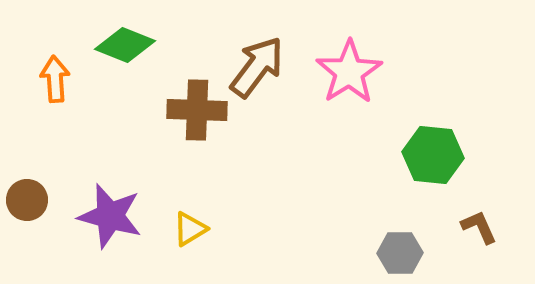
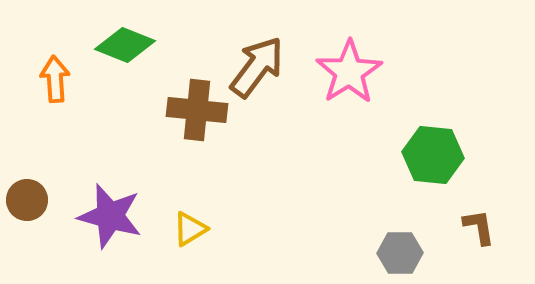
brown cross: rotated 4 degrees clockwise
brown L-shape: rotated 15 degrees clockwise
